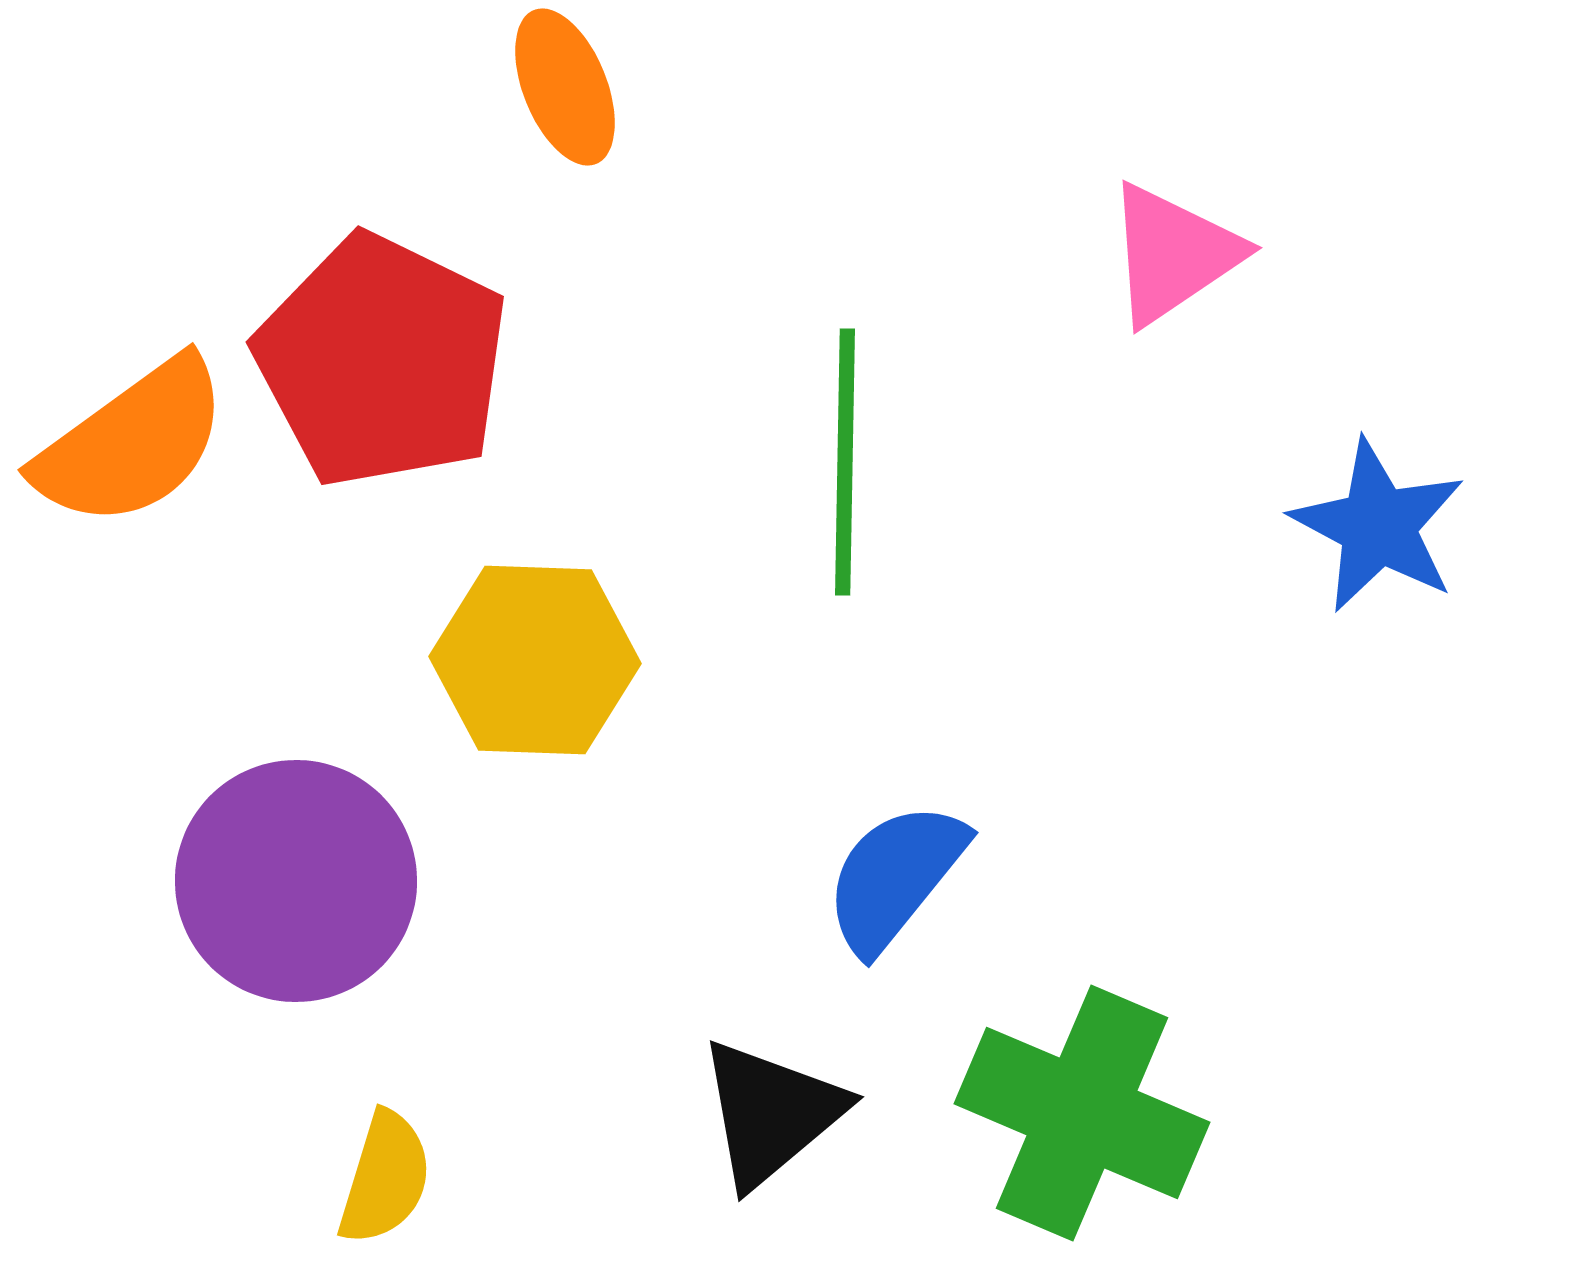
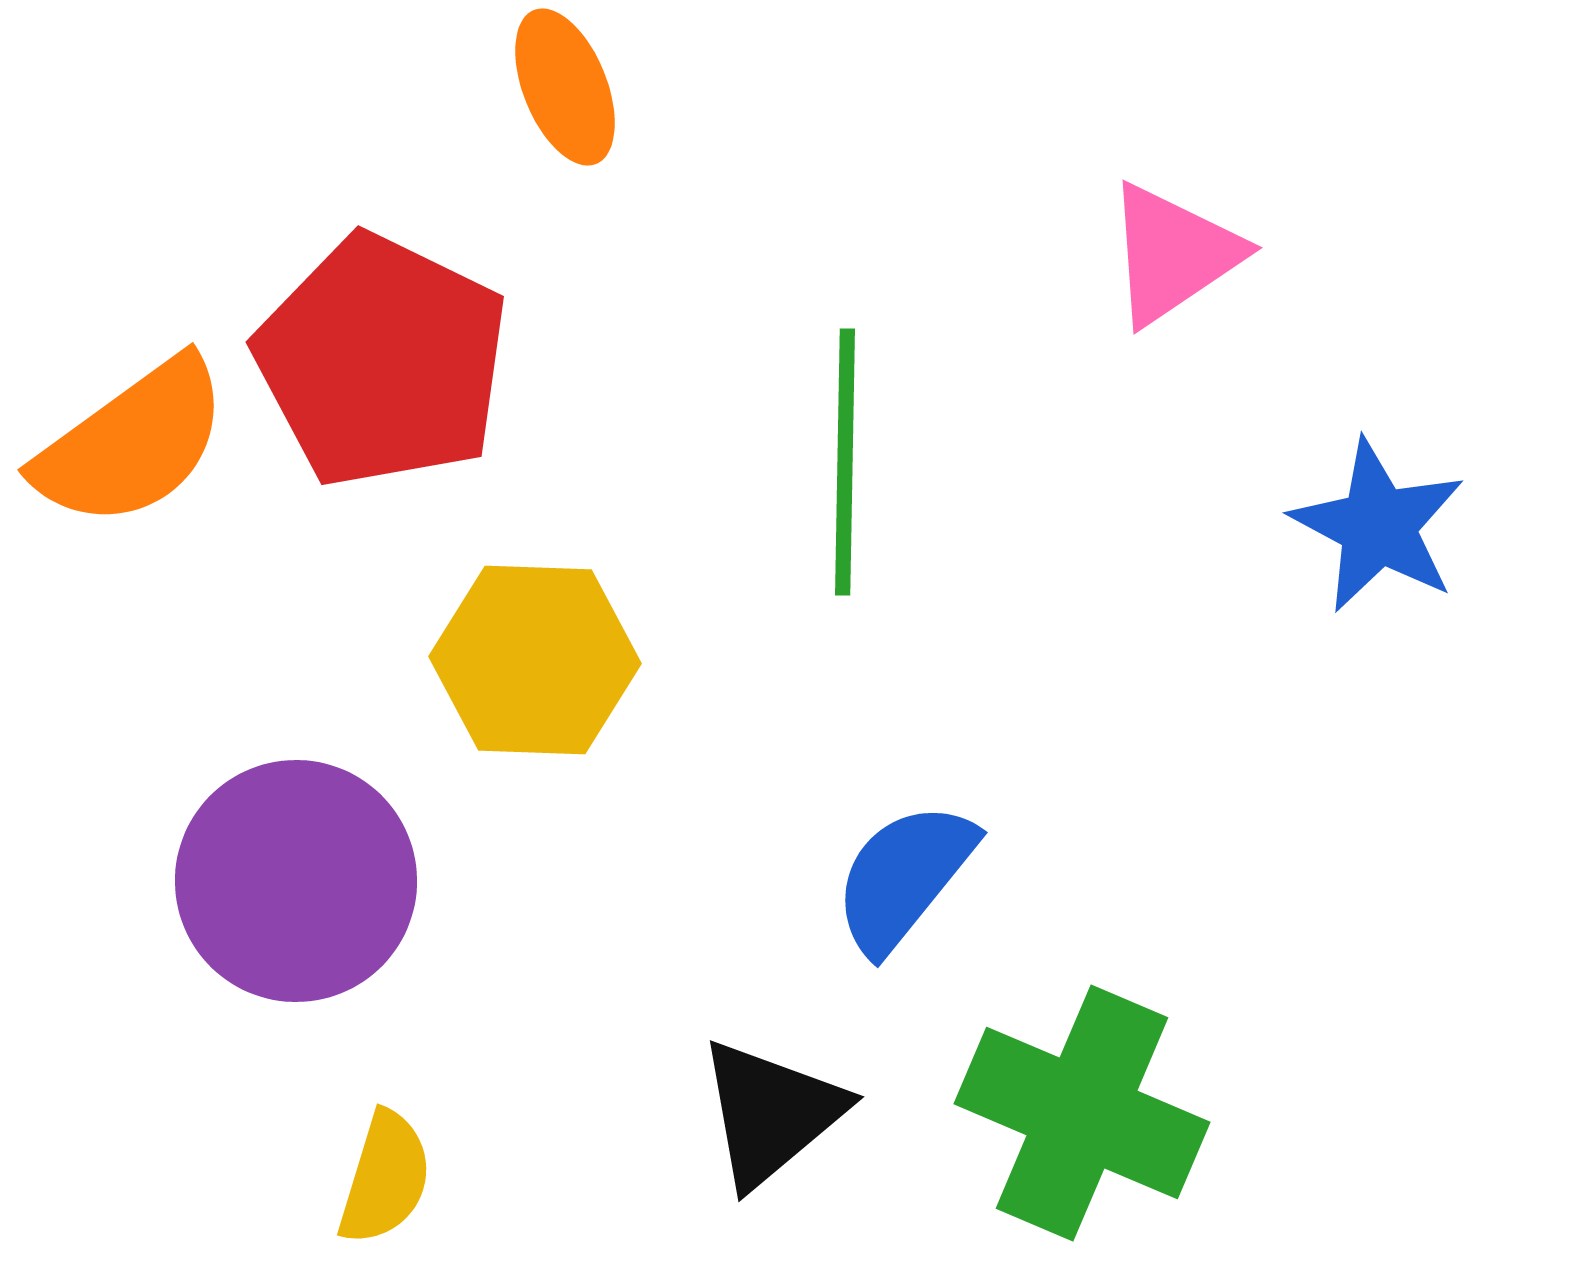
blue semicircle: moved 9 px right
